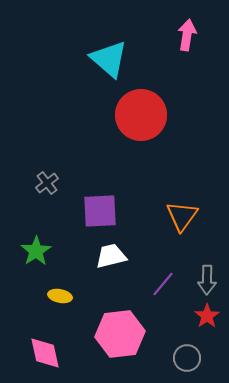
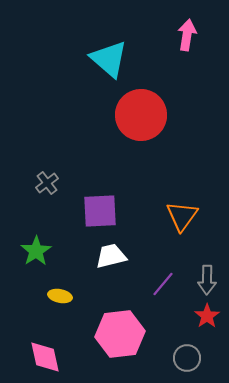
pink diamond: moved 4 px down
